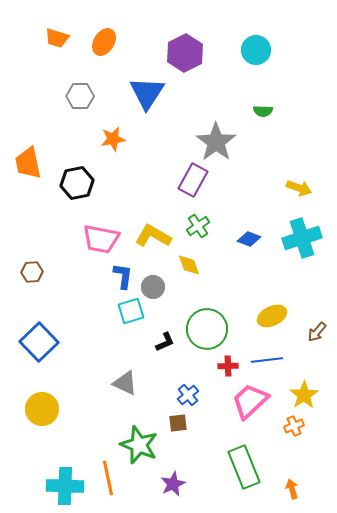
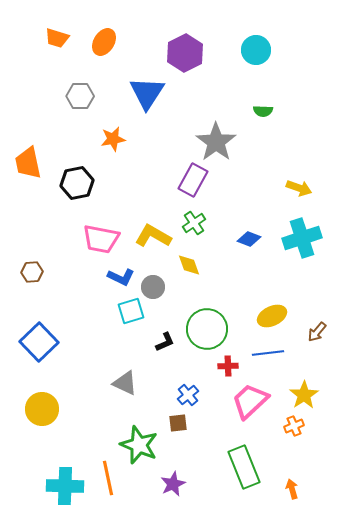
green cross at (198, 226): moved 4 px left, 3 px up
blue L-shape at (123, 276): moved 2 px left, 1 px down; rotated 108 degrees clockwise
blue line at (267, 360): moved 1 px right, 7 px up
